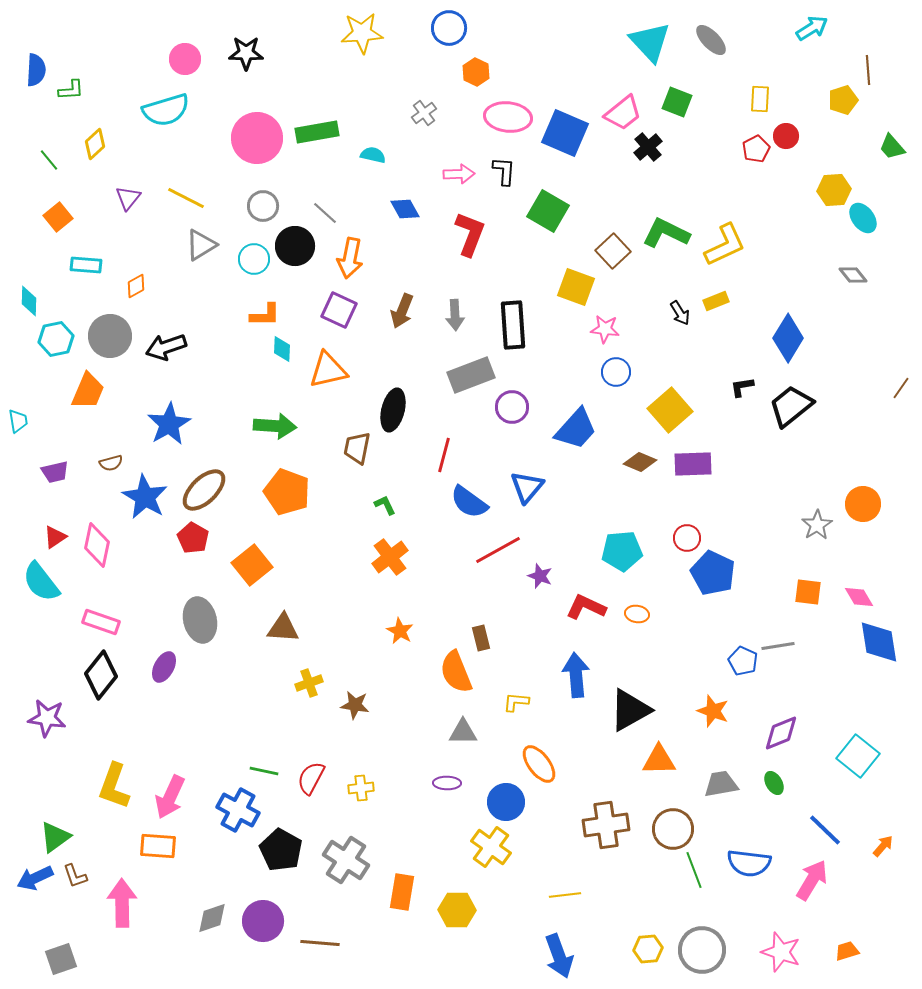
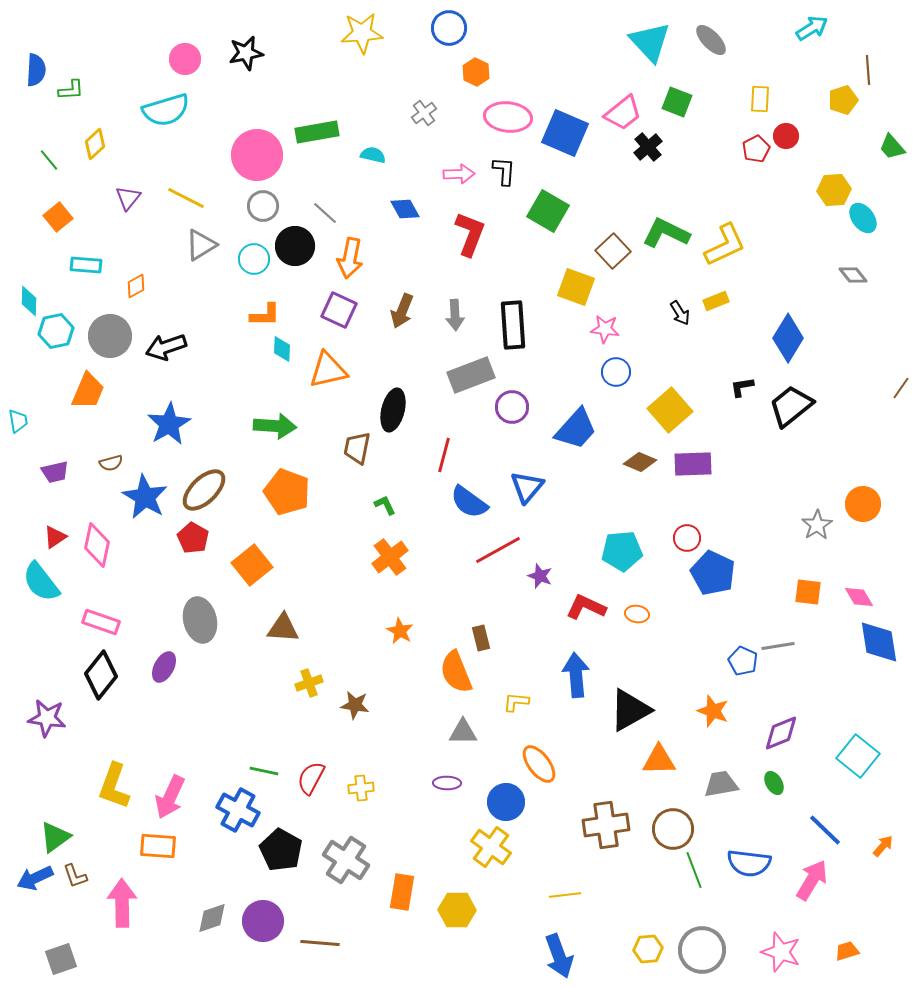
black star at (246, 53): rotated 12 degrees counterclockwise
pink circle at (257, 138): moved 17 px down
cyan hexagon at (56, 339): moved 8 px up
